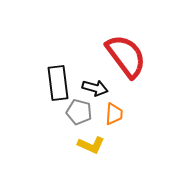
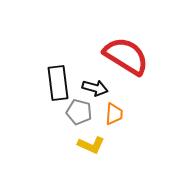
red semicircle: rotated 21 degrees counterclockwise
